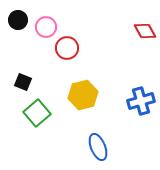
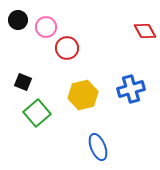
blue cross: moved 10 px left, 12 px up
